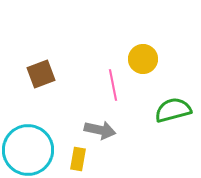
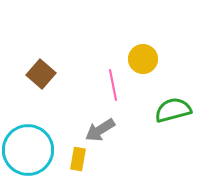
brown square: rotated 28 degrees counterclockwise
gray arrow: rotated 136 degrees clockwise
